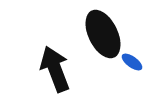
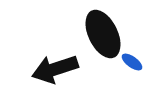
black arrow: rotated 87 degrees counterclockwise
